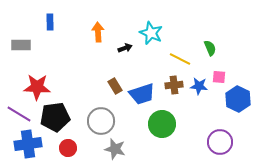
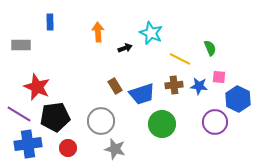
red star: rotated 20 degrees clockwise
purple circle: moved 5 px left, 20 px up
